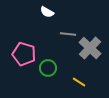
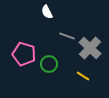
white semicircle: rotated 32 degrees clockwise
gray line: moved 1 px left, 2 px down; rotated 14 degrees clockwise
green circle: moved 1 px right, 4 px up
yellow line: moved 4 px right, 6 px up
